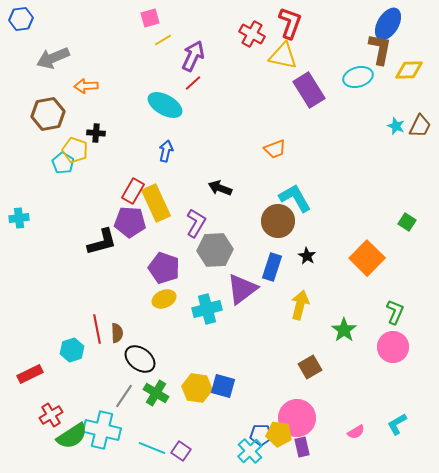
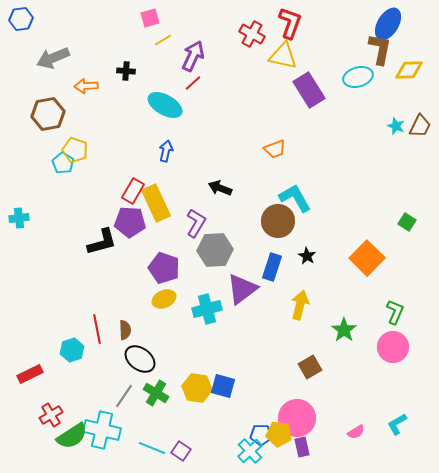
black cross at (96, 133): moved 30 px right, 62 px up
brown semicircle at (117, 333): moved 8 px right, 3 px up
